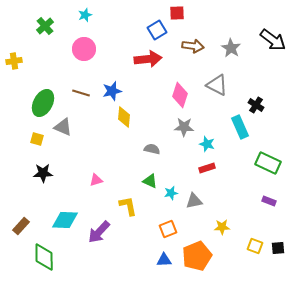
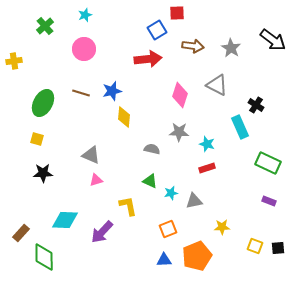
gray triangle at (63, 127): moved 28 px right, 28 px down
gray star at (184, 127): moved 5 px left, 5 px down
brown rectangle at (21, 226): moved 7 px down
purple arrow at (99, 232): moved 3 px right
